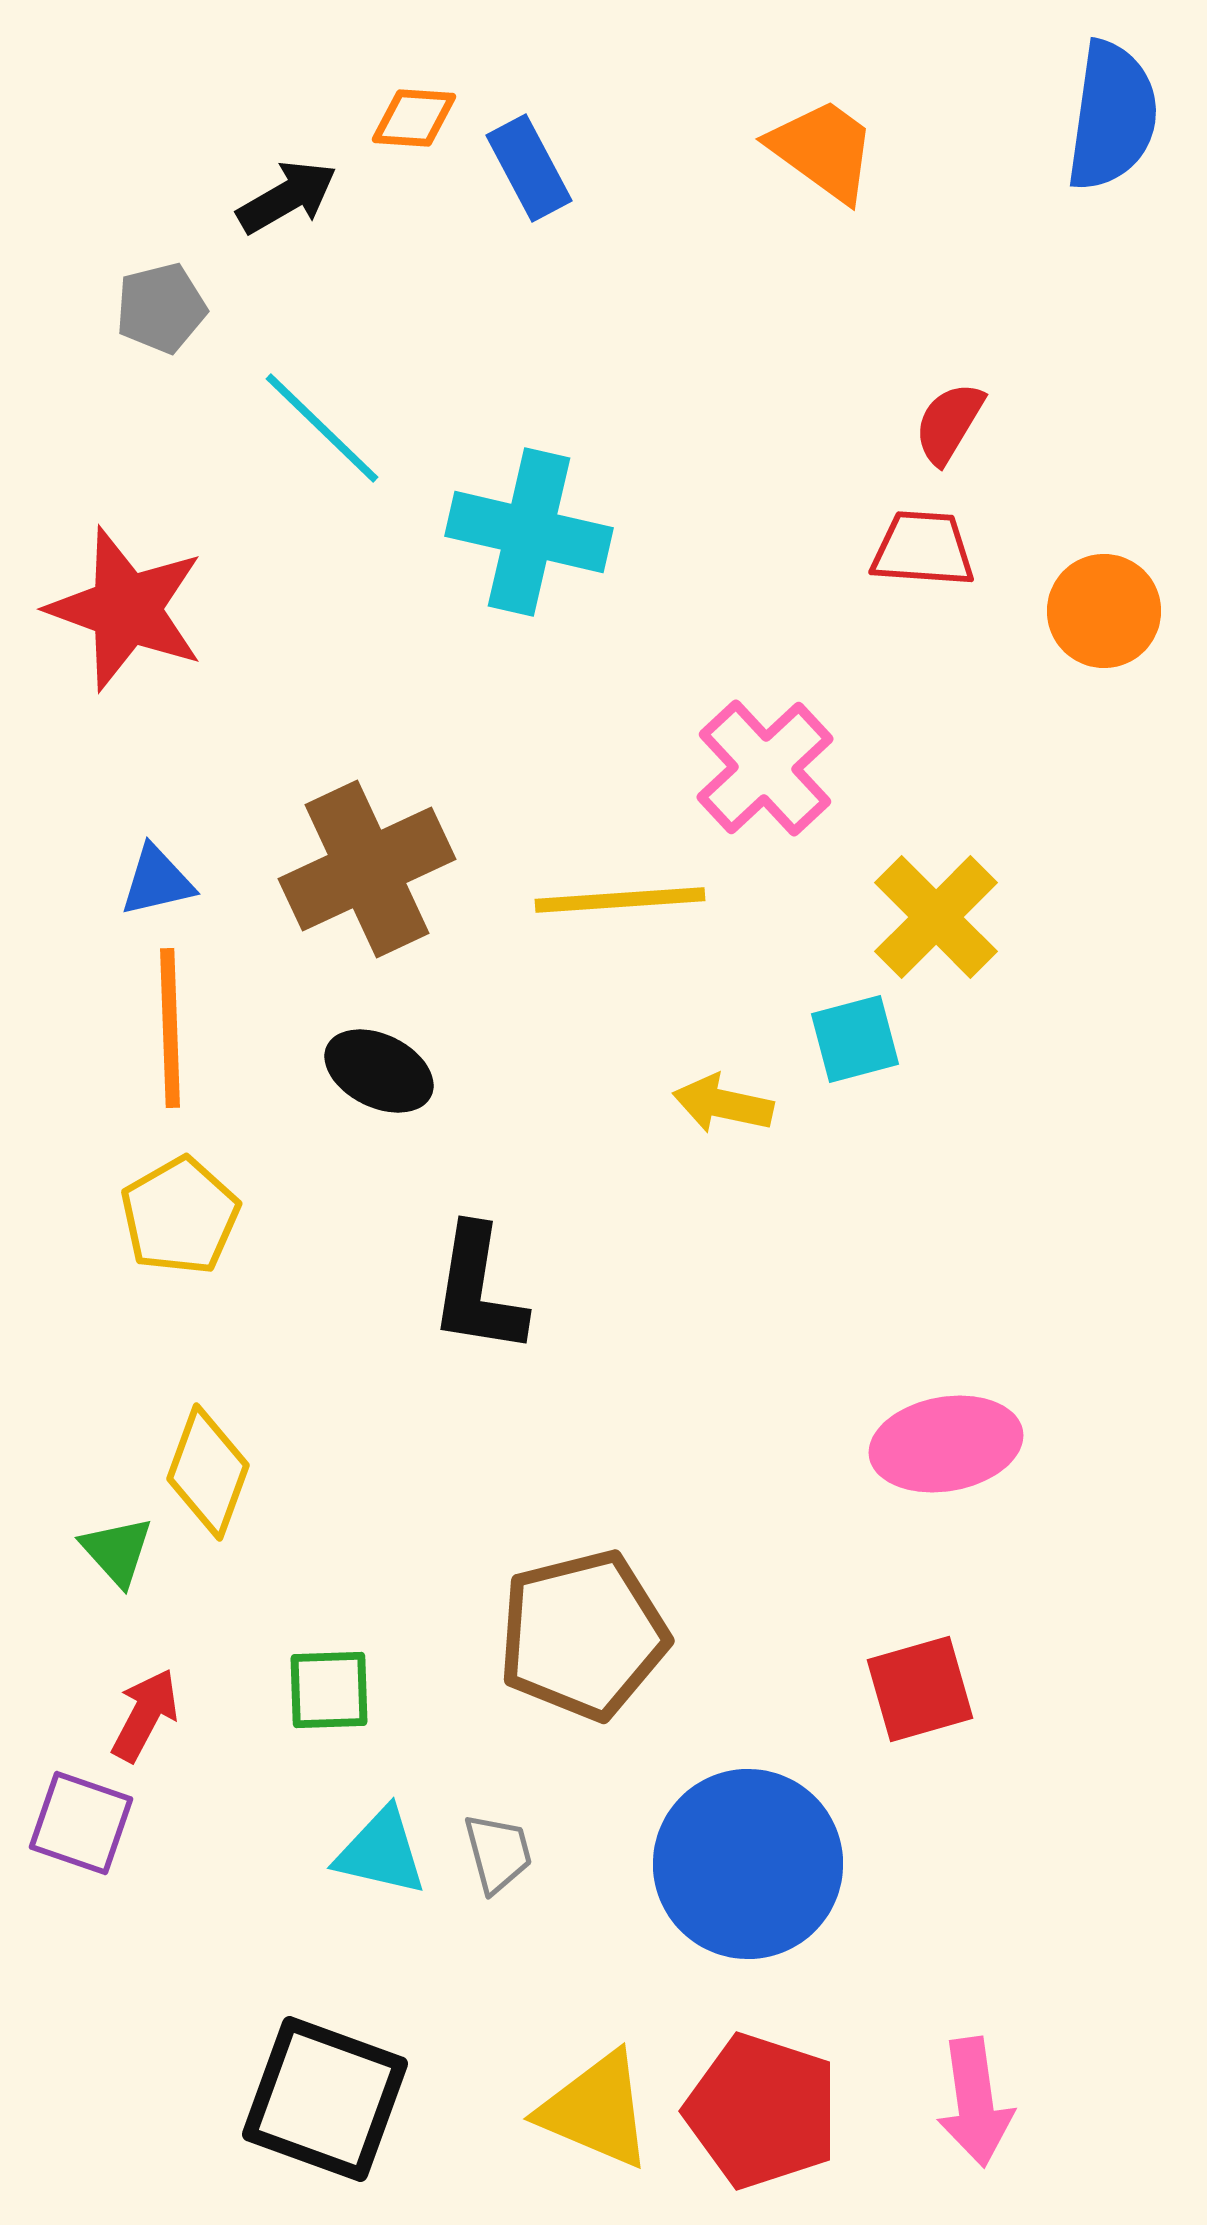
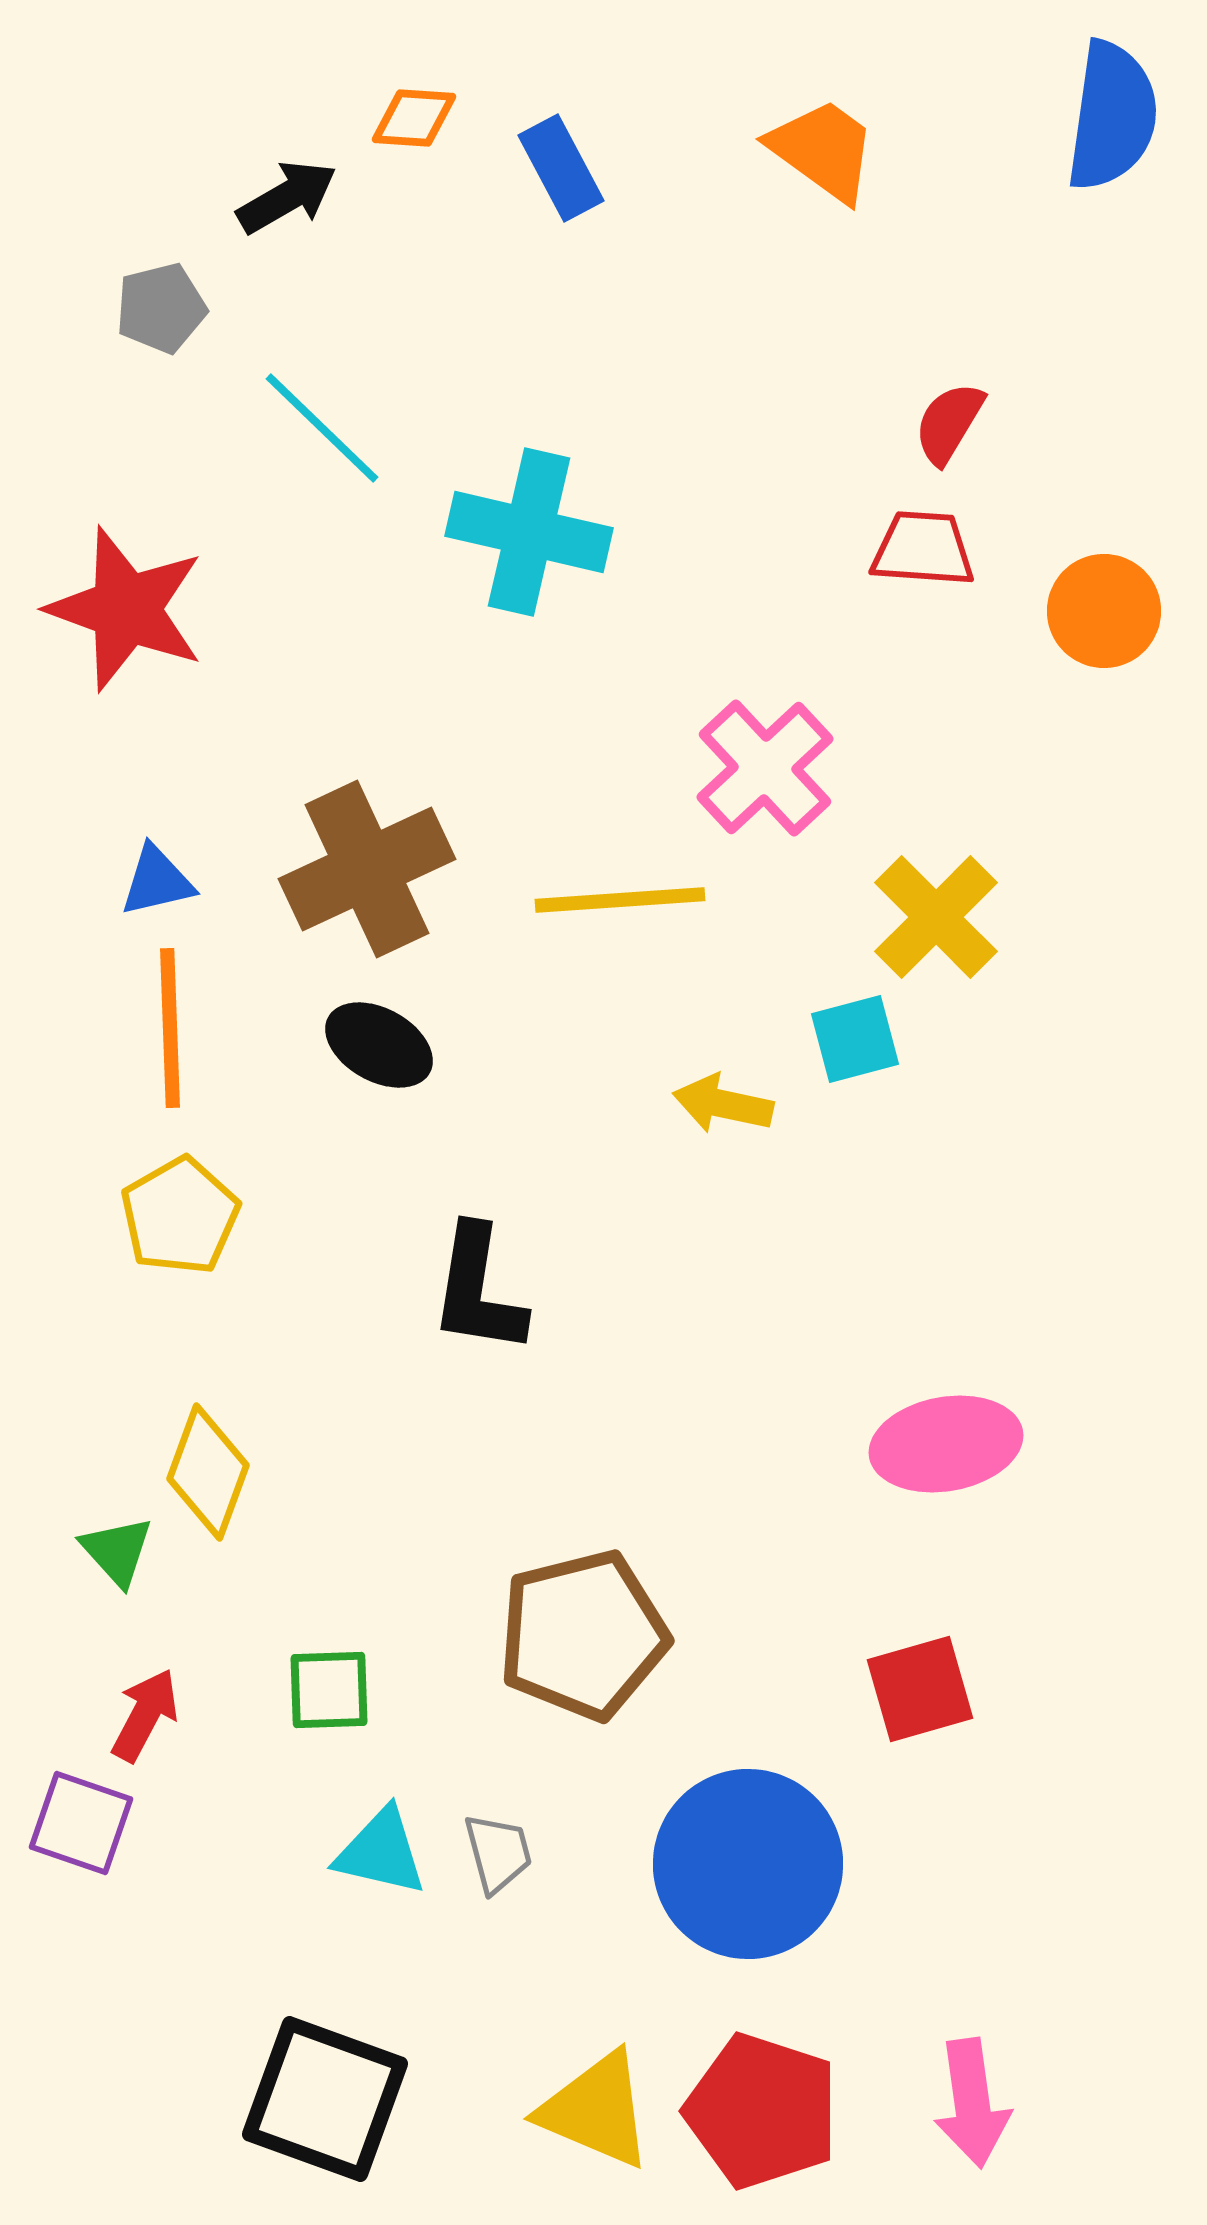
blue rectangle: moved 32 px right
black ellipse: moved 26 px up; rotated 3 degrees clockwise
pink arrow: moved 3 px left, 1 px down
